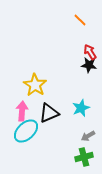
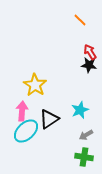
cyan star: moved 1 px left, 2 px down
black triangle: moved 6 px down; rotated 10 degrees counterclockwise
gray arrow: moved 2 px left, 1 px up
green cross: rotated 24 degrees clockwise
